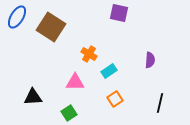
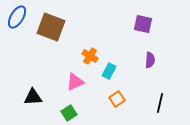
purple square: moved 24 px right, 11 px down
brown square: rotated 12 degrees counterclockwise
orange cross: moved 1 px right, 2 px down
cyan rectangle: rotated 28 degrees counterclockwise
pink triangle: rotated 24 degrees counterclockwise
orange square: moved 2 px right
